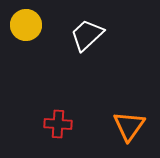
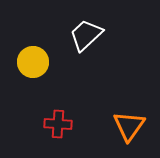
yellow circle: moved 7 px right, 37 px down
white trapezoid: moved 1 px left
